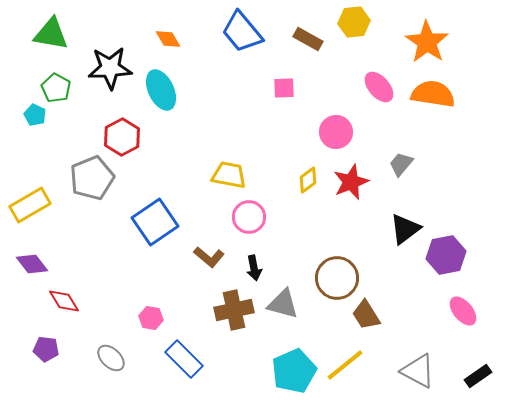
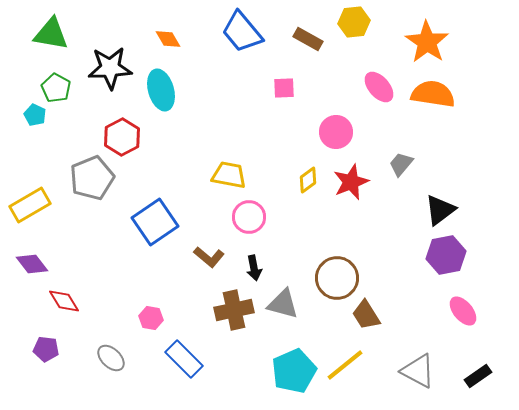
cyan ellipse at (161, 90): rotated 9 degrees clockwise
black triangle at (405, 229): moved 35 px right, 19 px up
